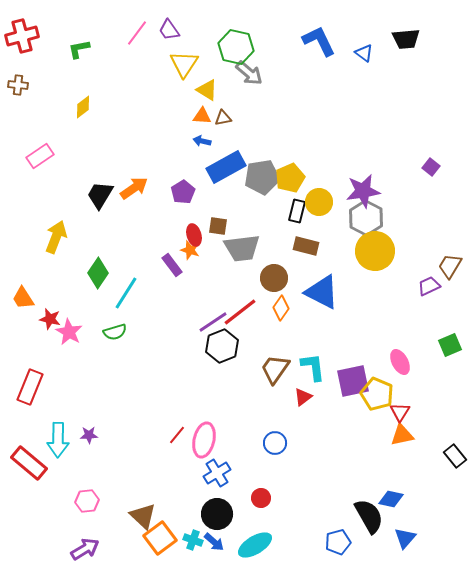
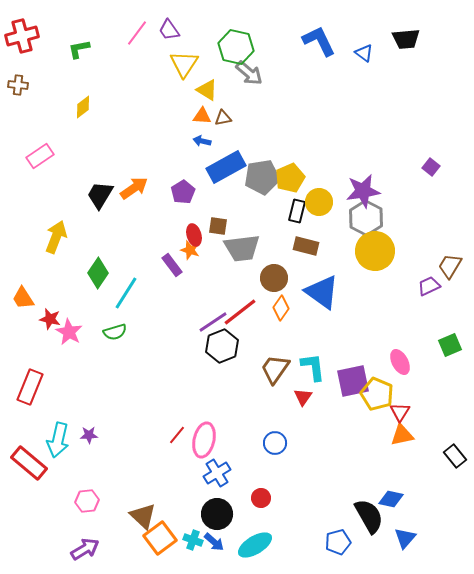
blue triangle at (322, 292): rotated 9 degrees clockwise
red triangle at (303, 397): rotated 18 degrees counterclockwise
cyan arrow at (58, 440): rotated 12 degrees clockwise
